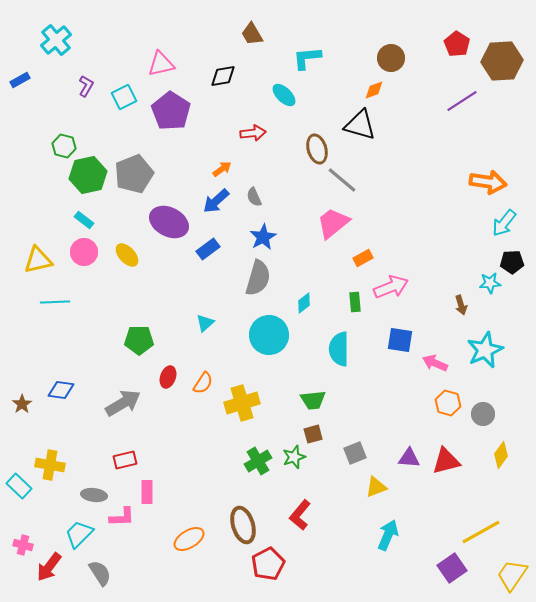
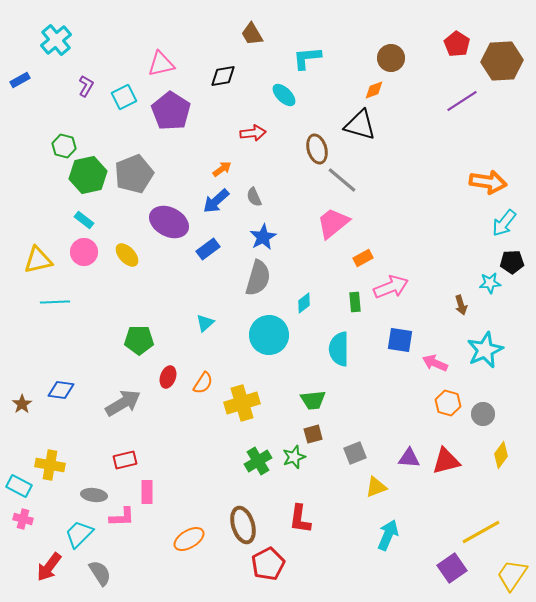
cyan rectangle at (19, 486): rotated 15 degrees counterclockwise
red L-shape at (300, 515): moved 4 px down; rotated 32 degrees counterclockwise
pink cross at (23, 545): moved 26 px up
